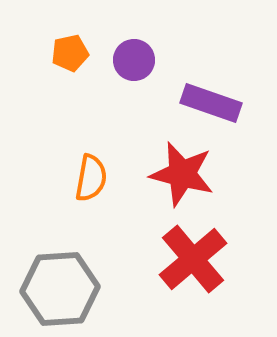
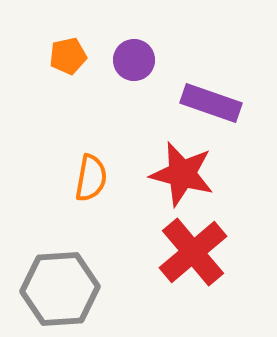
orange pentagon: moved 2 px left, 3 px down
red cross: moved 7 px up
